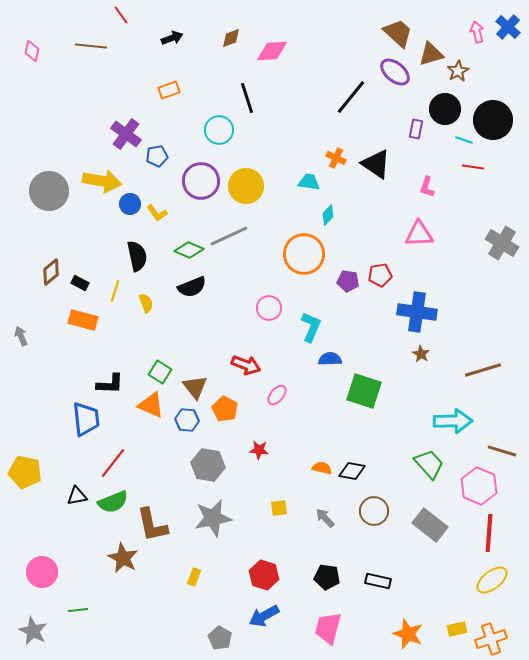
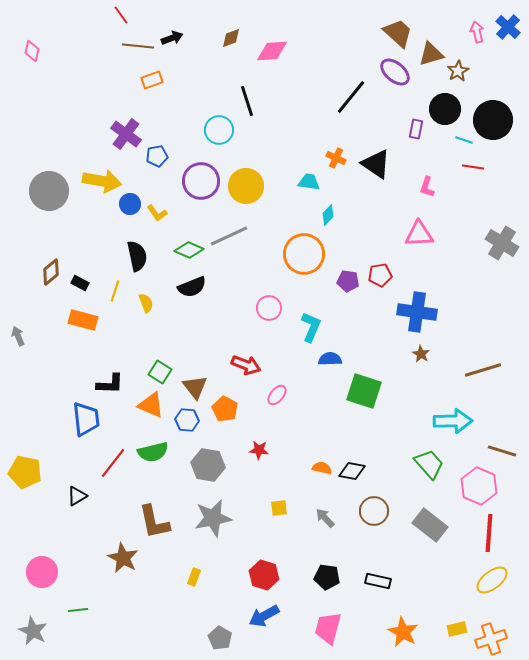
brown line at (91, 46): moved 47 px right
orange rectangle at (169, 90): moved 17 px left, 10 px up
black line at (247, 98): moved 3 px down
gray arrow at (21, 336): moved 3 px left
black triangle at (77, 496): rotated 20 degrees counterclockwise
green semicircle at (113, 502): moved 40 px right, 50 px up; rotated 8 degrees clockwise
brown L-shape at (152, 525): moved 2 px right, 3 px up
orange star at (408, 634): moved 5 px left, 2 px up; rotated 8 degrees clockwise
